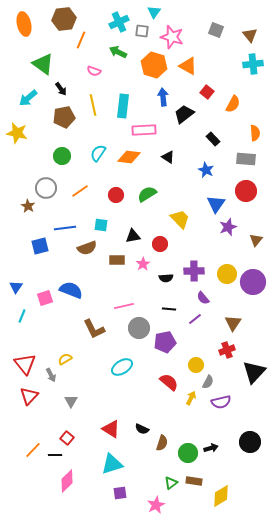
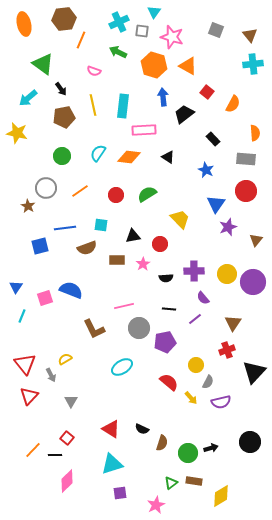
yellow arrow at (191, 398): rotated 112 degrees clockwise
